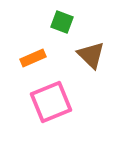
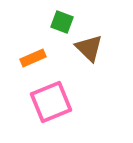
brown triangle: moved 2 px left, 7 px up
